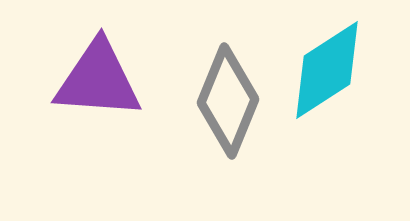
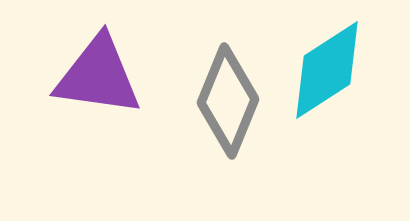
purple triangle: moved 4 px up; rotated 4 degrees clockwise
